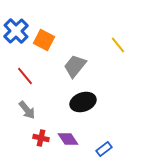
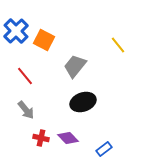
gray arrow: moved 1 px left
purple diamond: moved 1 px up; rotated 10 degrees counterclockwise
